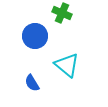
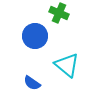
green cross: moved 3 px left
blue semicircle: rotated 24 degrees counterclockwise
